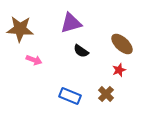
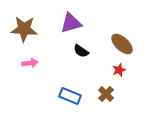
brown star: moved 4 px right
pink arrow: moved 4 px left, 3 px down; rotated 28 degrees counterclockwise
